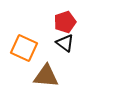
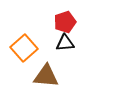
black triangle: rotated 42 degrees counterclockwise
orange square: rotated 24 degrees clockwise
